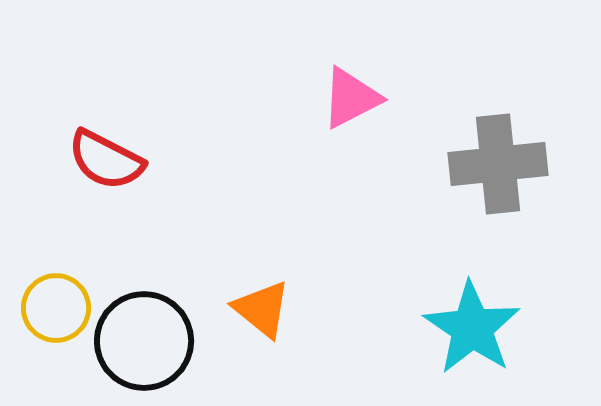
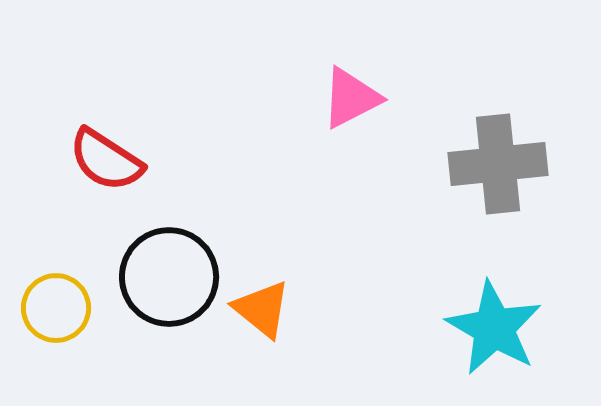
red semicircle: rotated 6 degrees clockwise
cyan star: moved 22 px right; rotated 4 degrees counterclockwise
black circle: moved 25 px right, 64 px up
